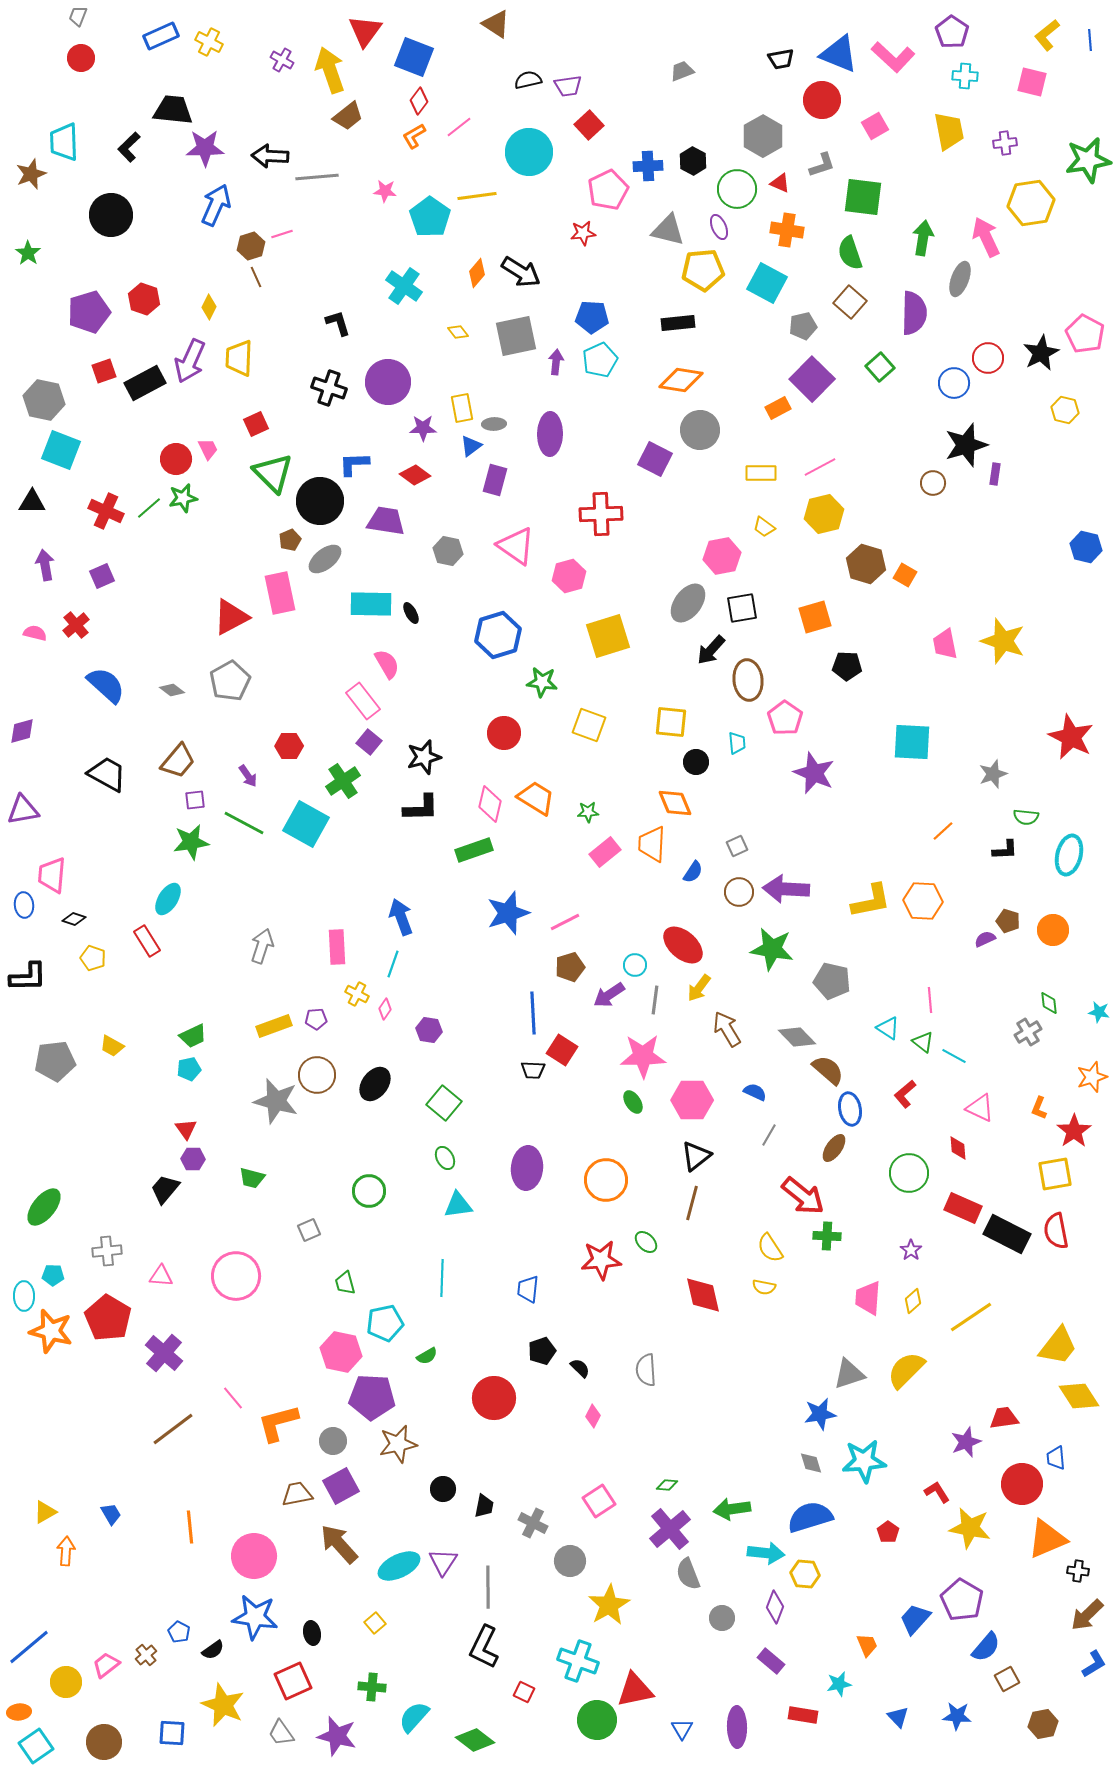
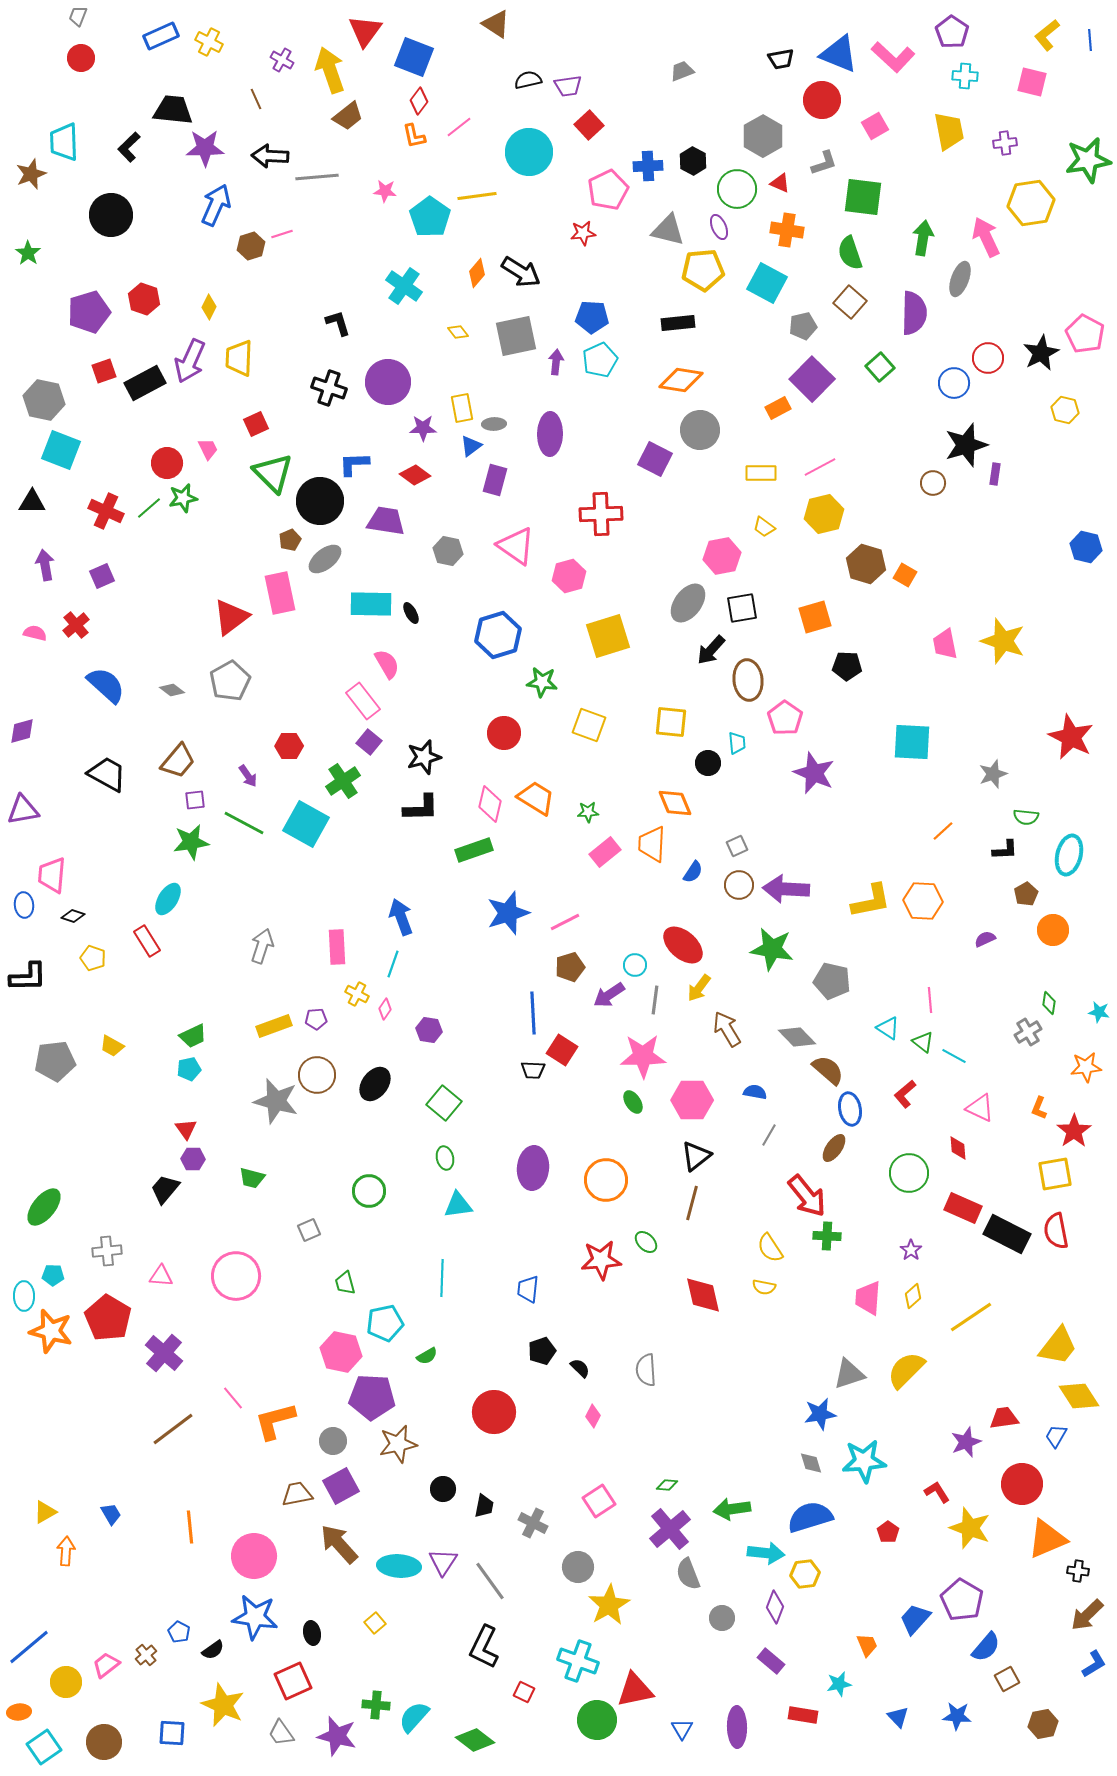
orange L-shape at (414, 136): rotated 72 degrees counterclockwise
gray L-shape at (822, 165): moved 2 px right, 2 px up
brown line at (256, 277): moved 178 px up
red circle at (176, 459): moved 9 px left, 4 px down
red triangle at (231, 617): rotated 9 degrees counterclockwise
black circle at (696, 762): moved 12 px right, 1 px down
brown circle at (739, 892): moved 7 px up
black diamond at (74, 919): moved 1 px left, 3 px up
brown pentagon at (1008, 921): moved 18 px right, 27 px up; rotated 25 degrees clockwise
green diamond at (1049, 1003): rotated 15 degrees clockwise
orange star at (1092, 1077): moved 6 px left, 10 px up; rotated 12 degrees clockwise
blue semicircle at (755, 1092): rotated 15 degrees counterclockwise
green ellipse at (445, 1158): rotated 15 degrees clockwise
purple ellipse at (527, 1168): moved 6 px right
red arrow at (803, 1196): moved 4 px right; rotated 12 degrees clockwise
yellow diamond at (913, 1301): moved 5 px up
red circle at (494, 1398): moved 14 px down
orange L-shape at (278, 1423): moved 3 px left, 2 px up
blue trapezoid at (1056, 1458): moved 22 px up; rotated 35 degrees clockwise
yellow star at (970, 1528): rotated 9 degrees clockwise
gray circle at (570, 1561): moved 8 px right, 6 px down
cyan ellipse at (399, 1566): rotated 30 degrees clockwise
yellow hexagon at (805, 1574): rotated 12 degrees counterclockwise
gray line at (488, 1587): moved 2 px right, 6 px up; rotated 36 degrees counterclockwise
green cross at (372, 1687): moved 4 px right, 18 px down
cyan square at (36, 1746): moved 8 px right, 1 px down
